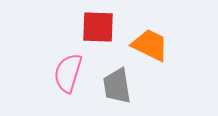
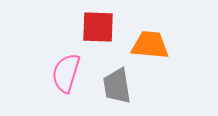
orange trapezoid: rotated 21 degrees counterclockwise
pink semicircle: moved 2 px left
